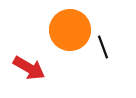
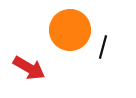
black line: rotated 35 degrees clockwise
